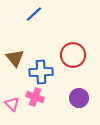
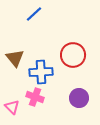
pink triangle: moved 3 px down
